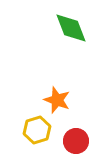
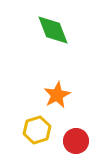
green diamond: moved 18 px left, 2 px down
orange star: moved 5 px up; rotated 24 degrees clockwise
